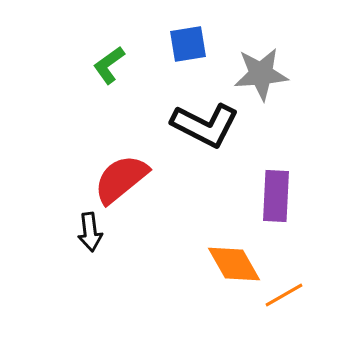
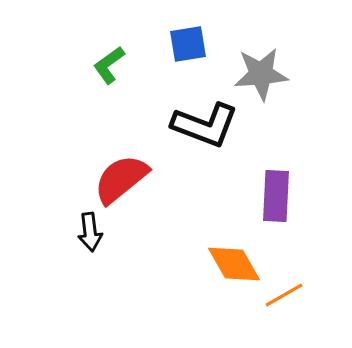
black L-shape: rotated 6 degrees counterclockwise
